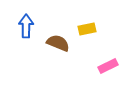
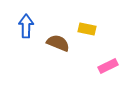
yellow rectangle: rotated 24 degrees clockwise
